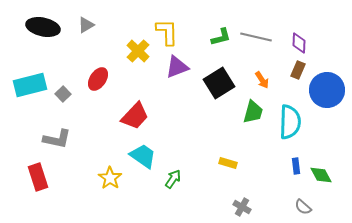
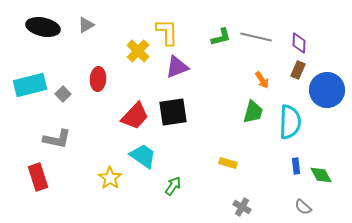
red ellipse: rotated 30 degrees counterclockwise
black square: moved 46 px left, 29 px down; rotated 24 degrees clockwise
green arrow: moved 7 px down
